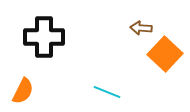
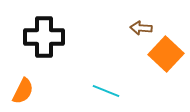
orange square: moved 1 px right
cyan line: moved 1 px left, 1 px up
